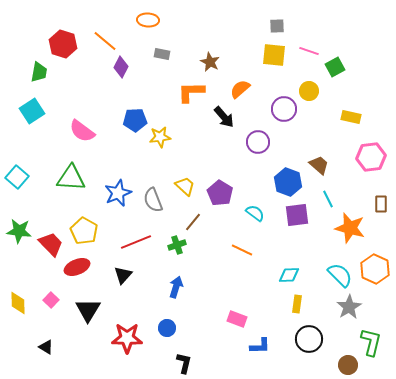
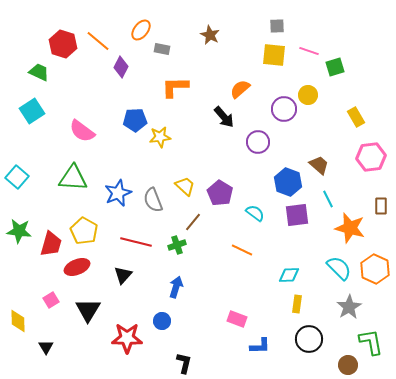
orange ellipse at (148, 20): moved 7 px left, 10 px down; rotated 55 degrees counterclockwise
orange line at (105, 41): moved 7 px left
gray rectangle at (162, 54): moved 5 px up
brown star at (210, 62): moved 27 px up
green square at (335, 67): rotated 12 degrees clockwise
green trapezoid at (39, 72): rotated 75 degrees counterclockwise
yellow circle at (309, 91): moved 1 px left, 4 px down
orange L-shape at (191, 92): moved 16 px left, 5 px up
yellow rectangle at (351, 117): moved 5 px right; rotated 48 degrees clockwise
green triangle at (71, 178): moved 2 px right
brown rectangle at (381, 204): moved 2 px down
red line at (136, 242): rotated 36 degrees clockwise
red trapezoid at (51, 244): rotated 60 degrees clockwise
cyan semicircle at (340, 275): moved 1 px left, 7 px up
pink square at (51, 300): rotated 14 degrees clockwise
yellow diamond at (18, 303): moved 18 px down
blue circle at (167, 328): moved 5 px left, 7 px up
green L-shape at (371, 342): rotated 24 degrees counterclockwise
black triangle at (46, 347): rotated 28 degrees clockwise
